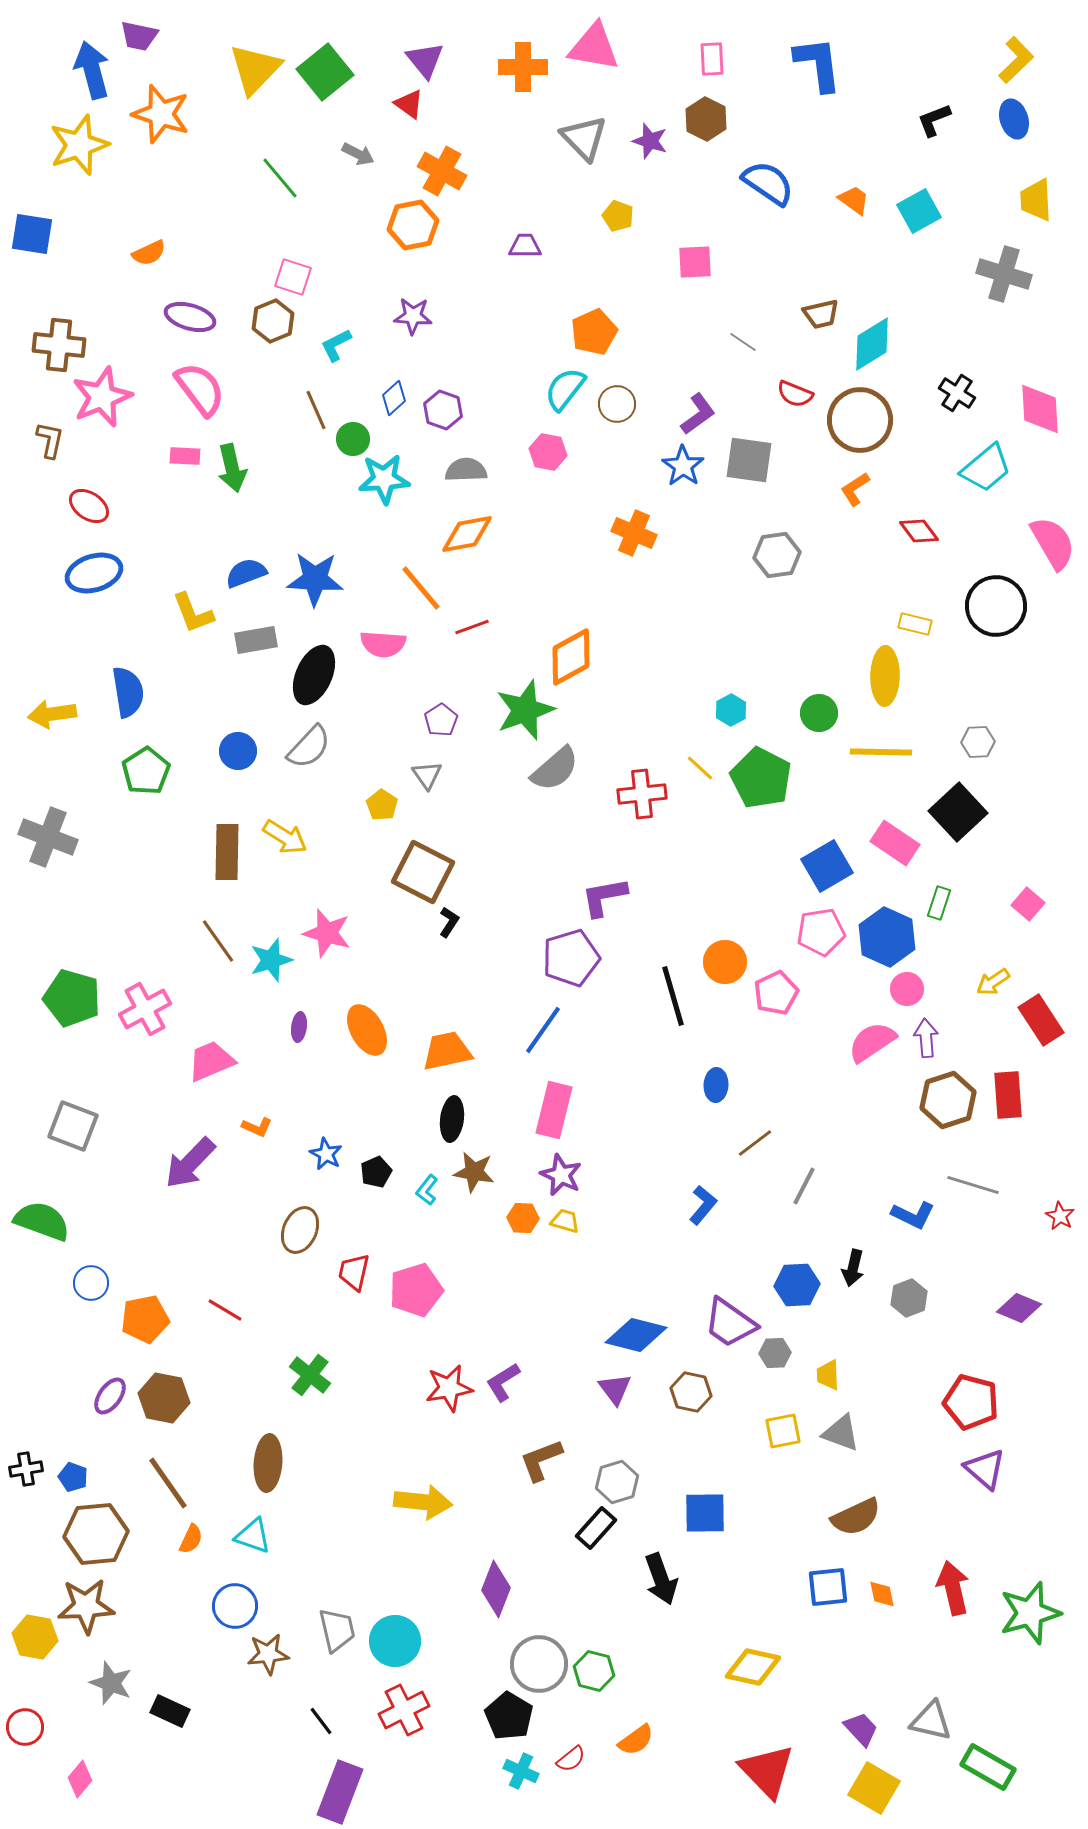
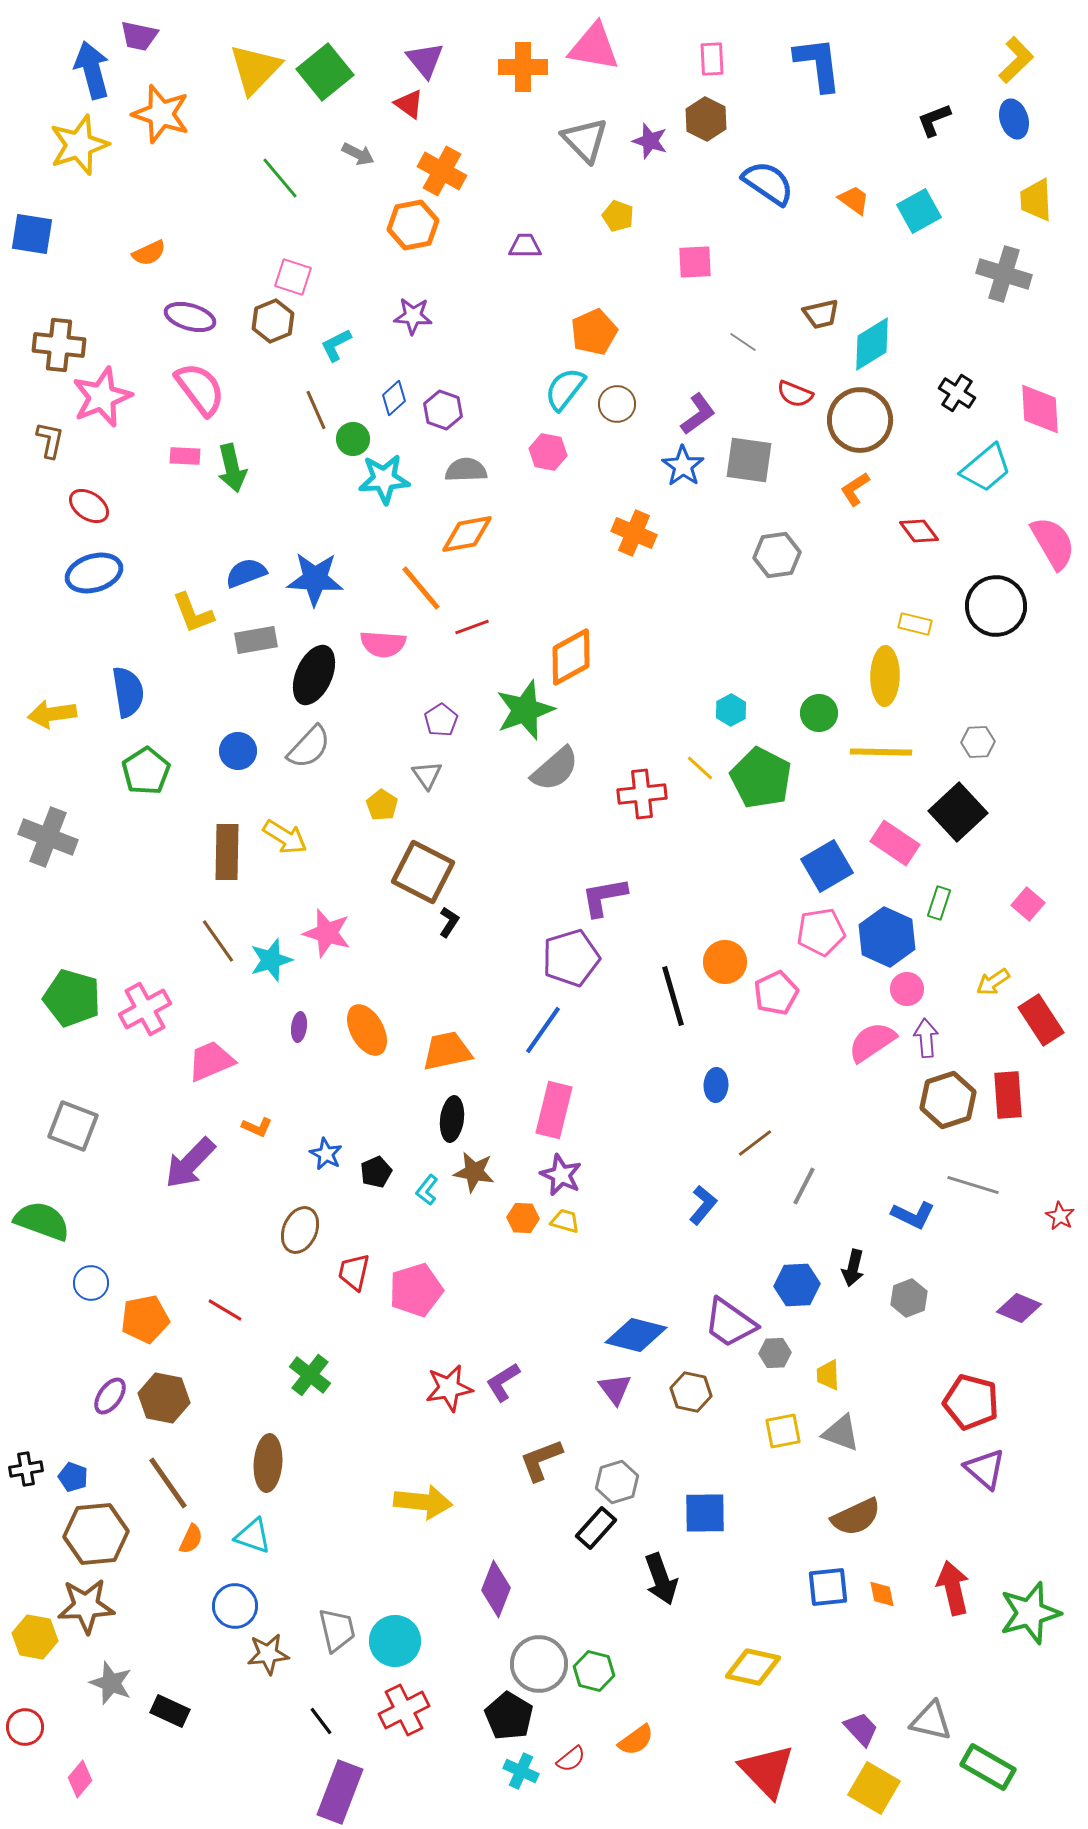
gray triangle at (584, 138): moved 1 px right, 2 px down
